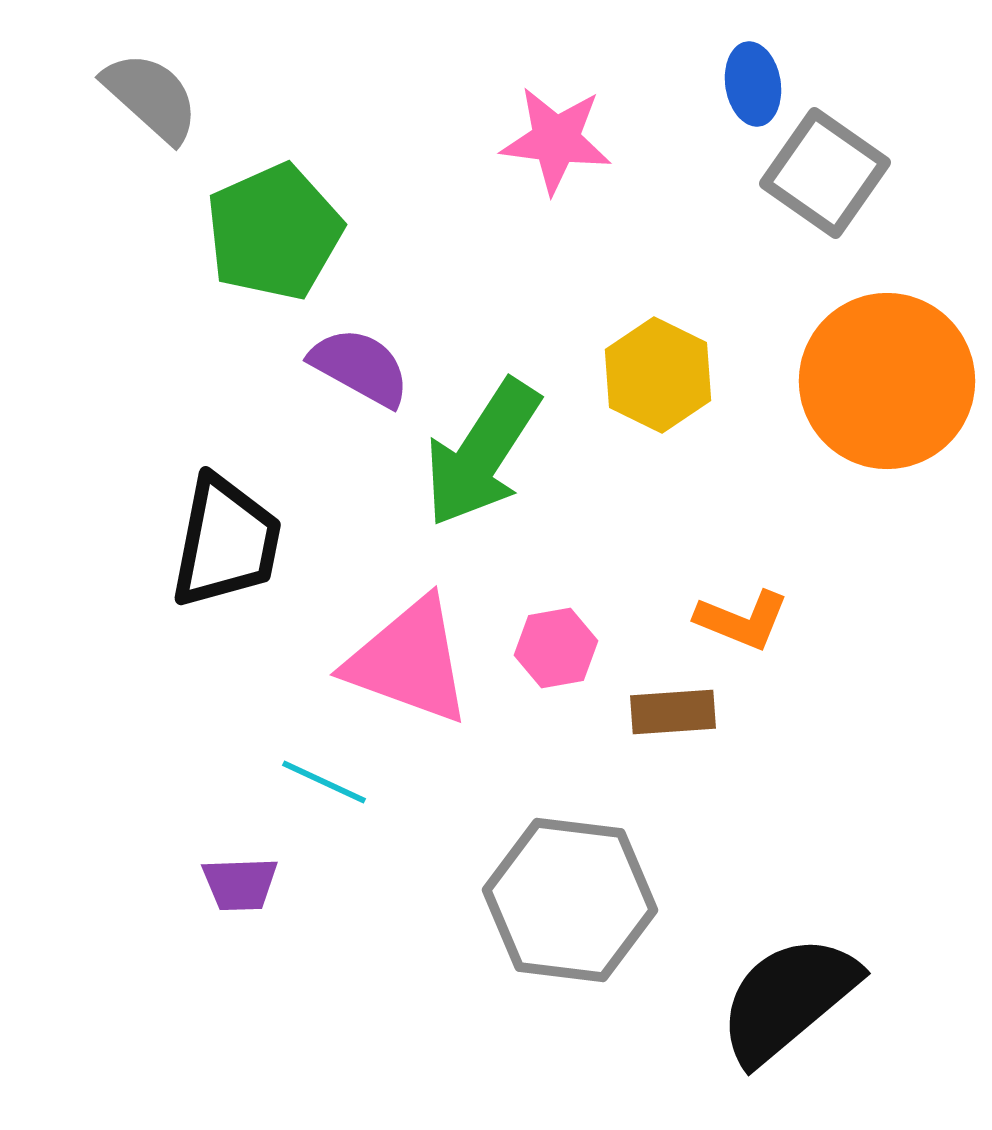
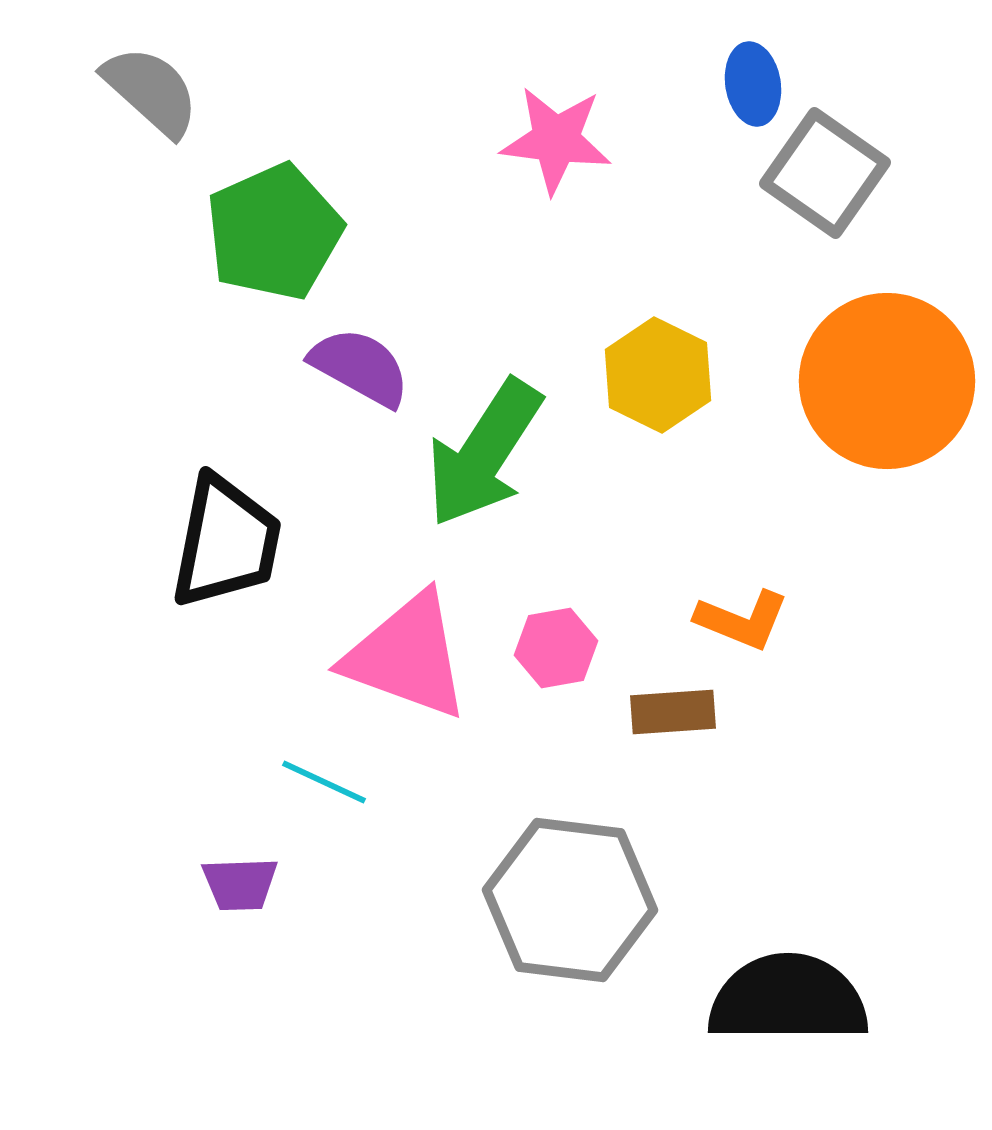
gray semicircle: moved 6 px up
green arrow: moved 2 px right
pink triangle: moved 2 px left, 5 px up
black semicircle: rotated 40 degrees clockwise
